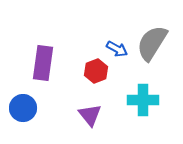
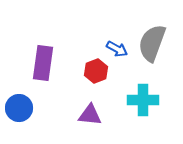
gray semicircle: rotated 12 degrees counterclockwise
blue circle: moved 4 px left
purple triangle: rotated 45 degrees counterclockwise
